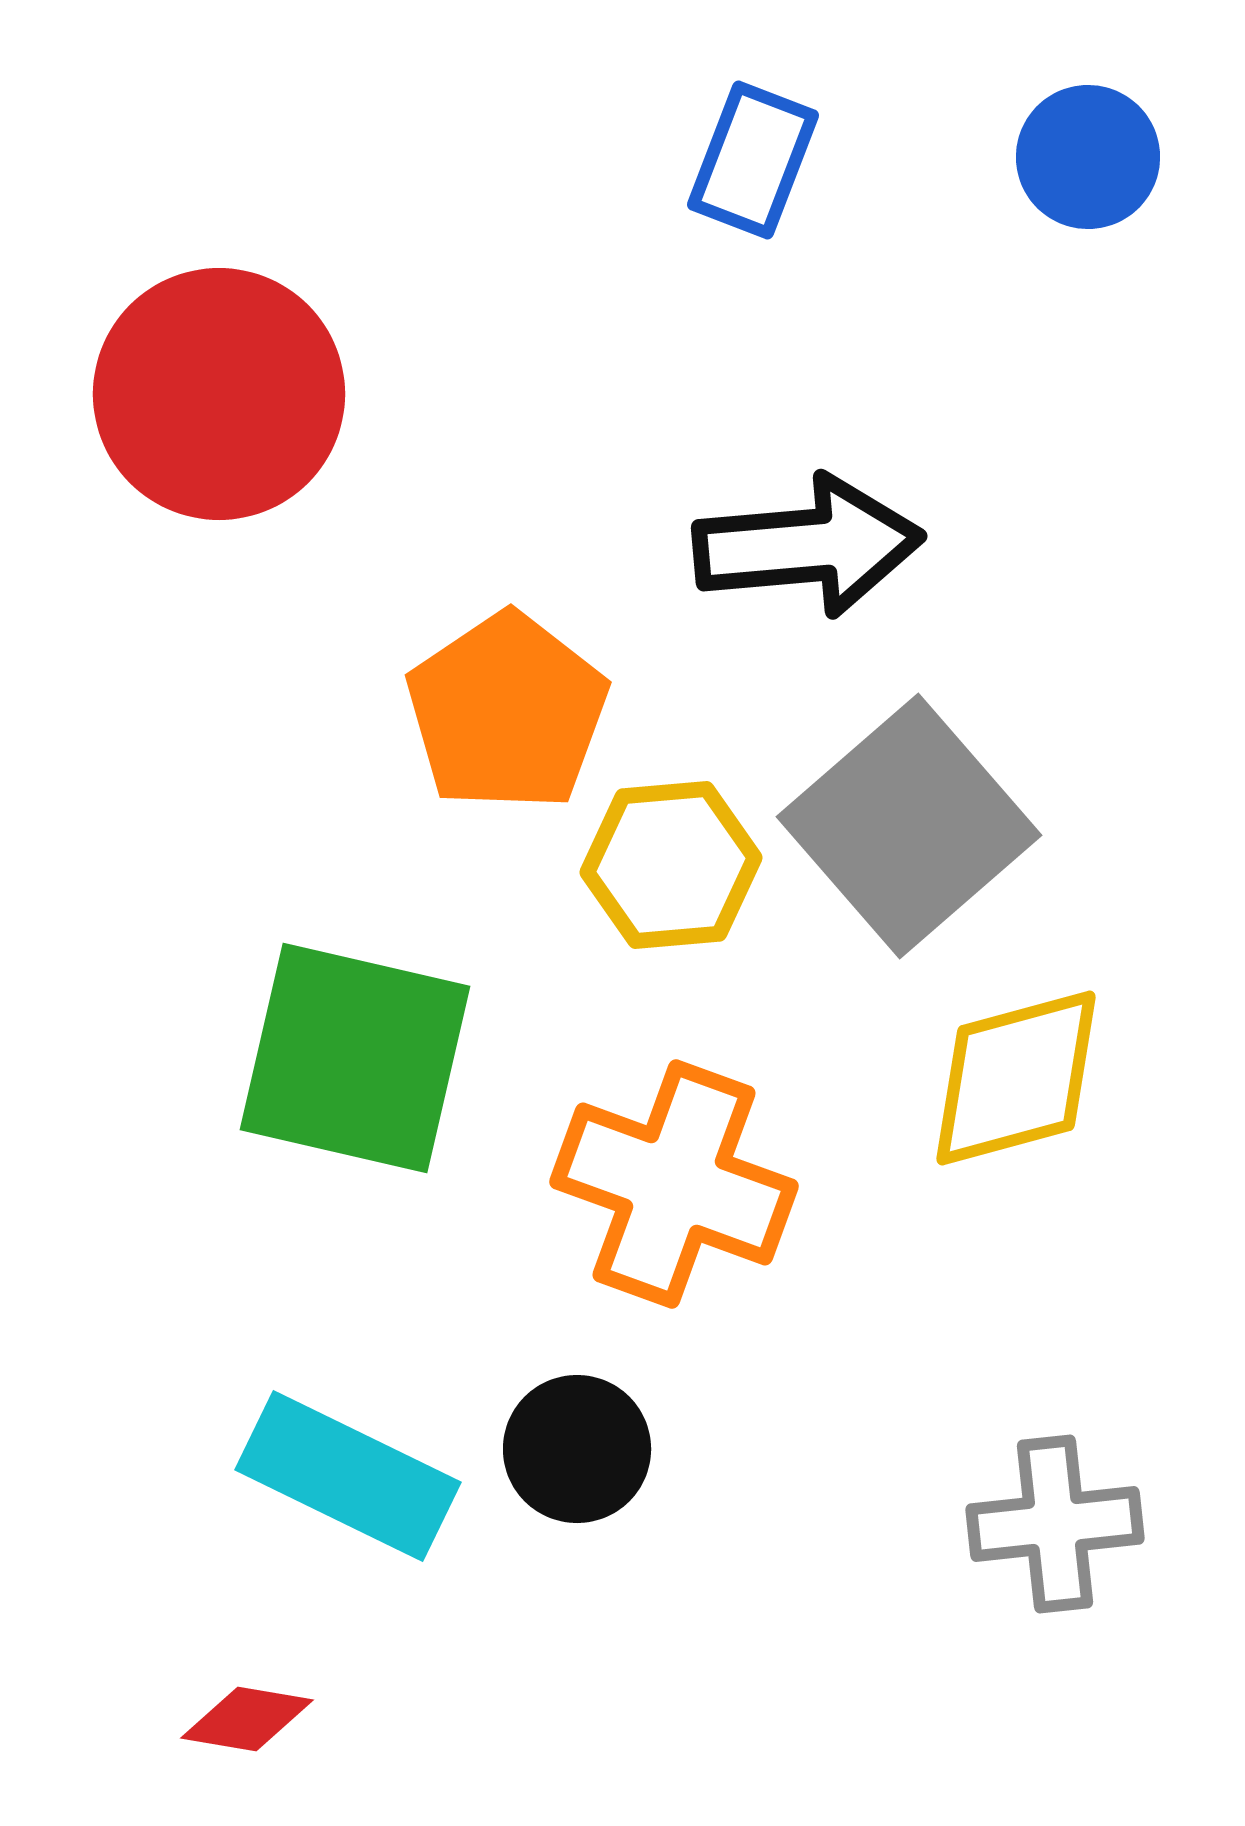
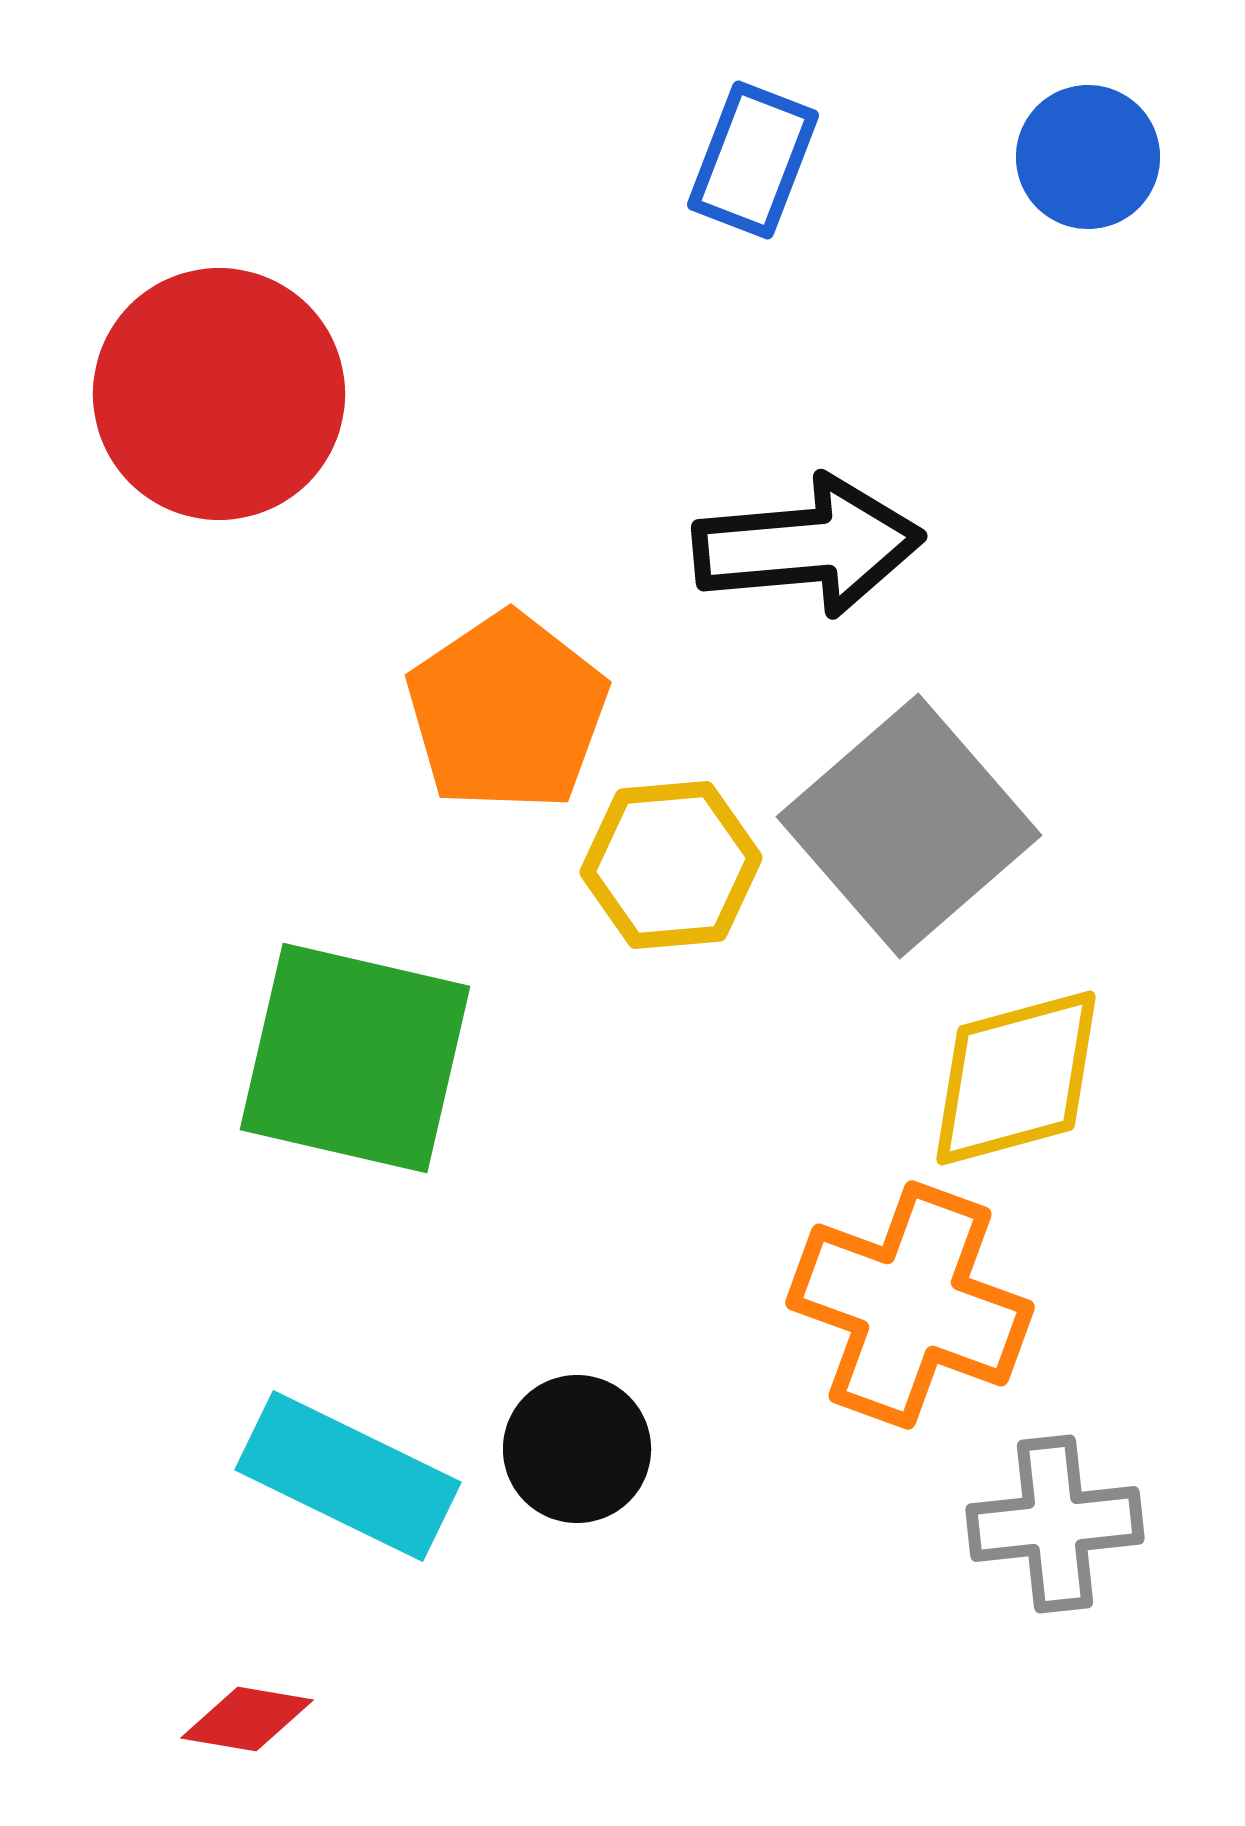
orange cross: moved 236 px right, 121 px down
